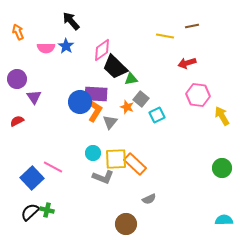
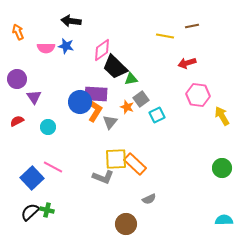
black arrow: rotated 42 degrees counterclockwise
blue star: rotated 21 degrees counterclockwise
gray square: rotated 14 degrees clockwise
cyan circle: moved 45 px left, 26 px up
